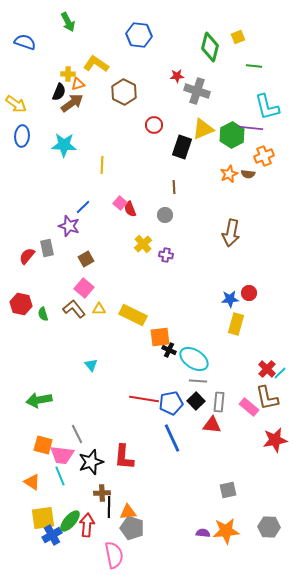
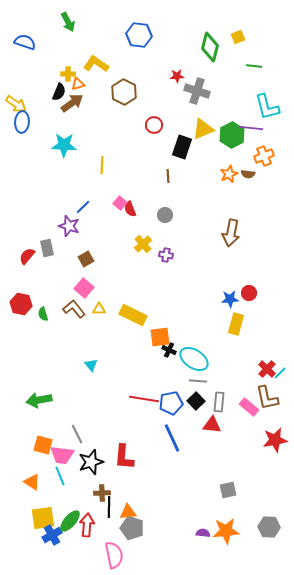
blue ellipse at (22, 136): moved 14 px up
brown line at (174, 187): moved 6 px left, 11 px up
